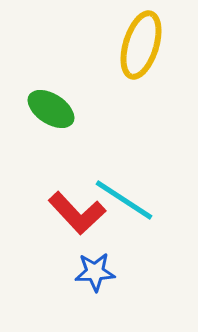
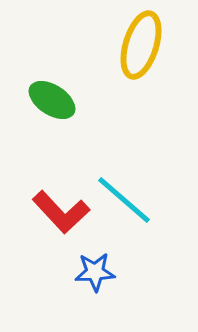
green ellipse: moved 1 px right, 9 px up
cyan line: rotated 8 degrees clockwise
red L-shape: moved 16 px left, 1 px up
